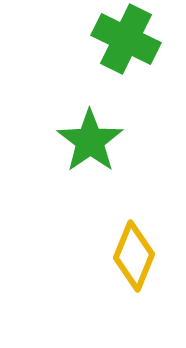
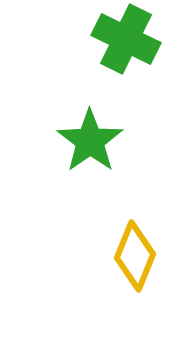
yellow diamond: moved 1 px right
